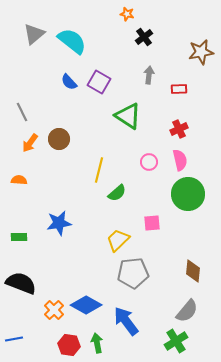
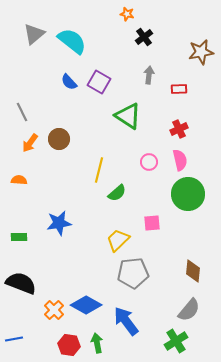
gray semicircle: moved 2 px right, 1 px up
